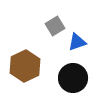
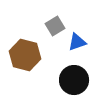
brown hexagon: moved 11 px up; rotated 20 degrees counterclockwise
black circle: moved 1 px right, 2 px down
